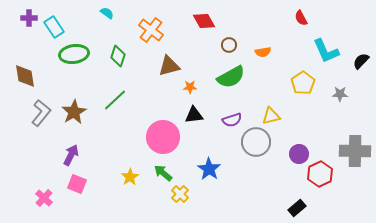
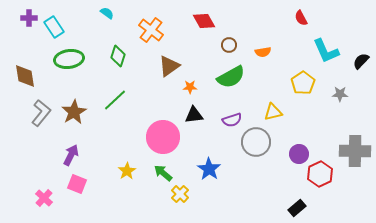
green ellipse: moved 5 px left, 5 px down
brown triangle: rotated 20 degrees counterclockwise
yellow triangle: moved 2 px right, 4 px up
yellow star: moved 3 px left, 6 px up
